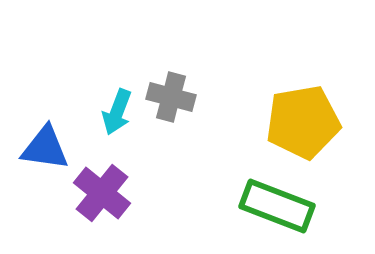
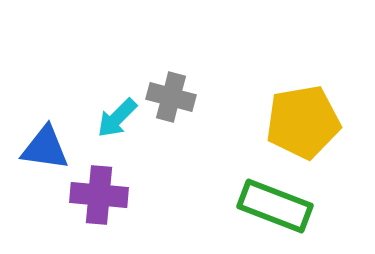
cyan arrow: moved 6 px down; rotated 24 degrees clockwise
purple cross: moved 3 px left, 2 px down; rotated 34 degrees counterclockwise
green rectangle: moved 2 px left
